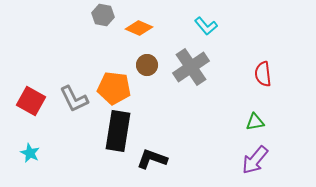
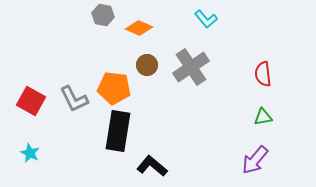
cyan L-shape: moved 7 px up
green triangle: moved 8 px right, 5 px up
black L-shape: moved 7 px down; rotated 20 degrees clockwise
